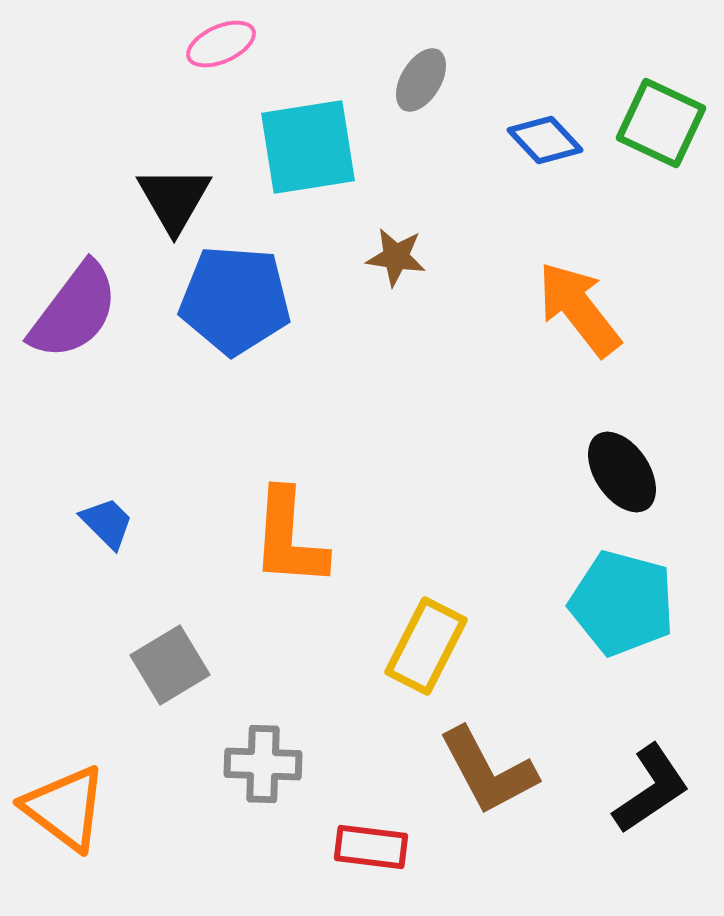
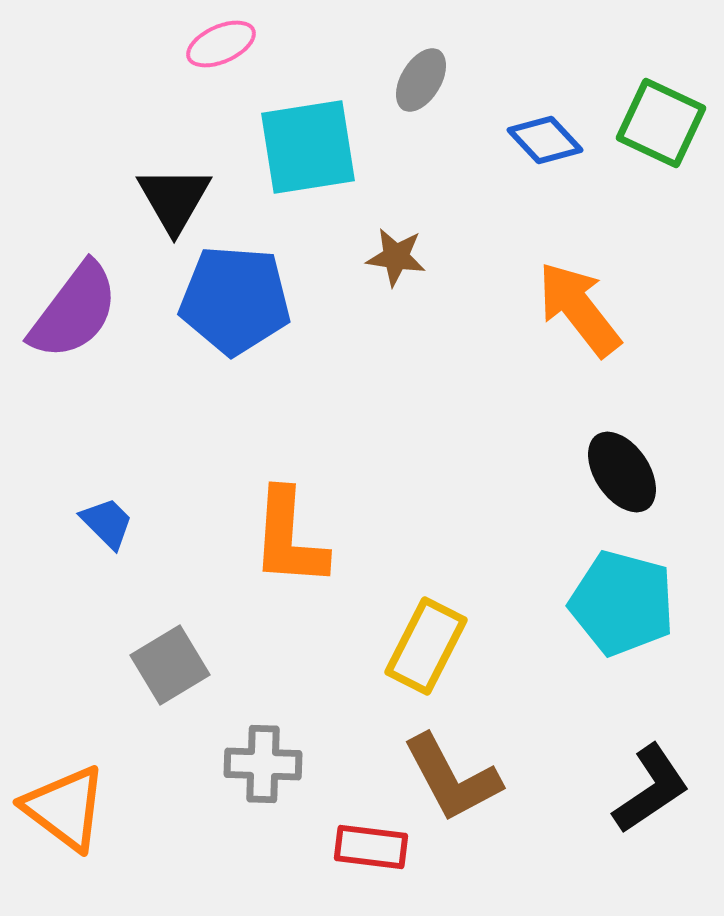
brown L-shape: moved 36 px left, 7 px down
